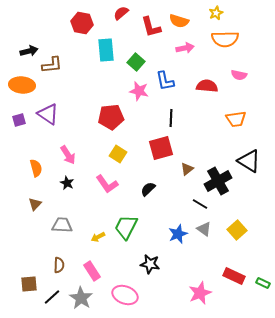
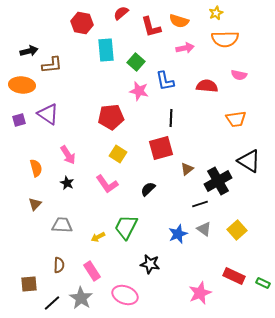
black line at (200, 204): rotated 49 degrees counterclockwise
black line at (52, 297): moved 6 px down
